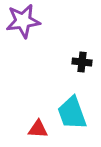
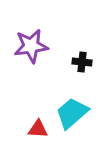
purple star: moved 8 px right, 25 px down
cyan trapezoid: rotated 69 degrees clockwise
